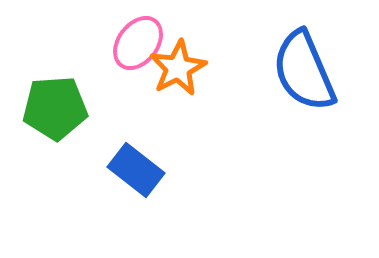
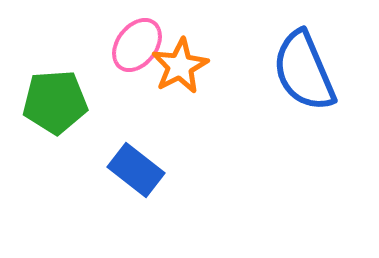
pink ellipse: moved 1 px left, 2 px down
orange star: moved 2 px right, 2 px up
green pentagon: moved 6 px up
